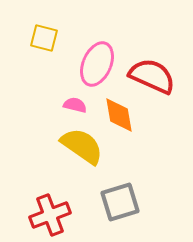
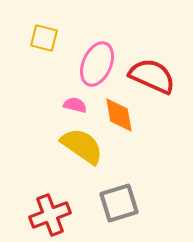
gray square: moved 1 px left, 1 px down
